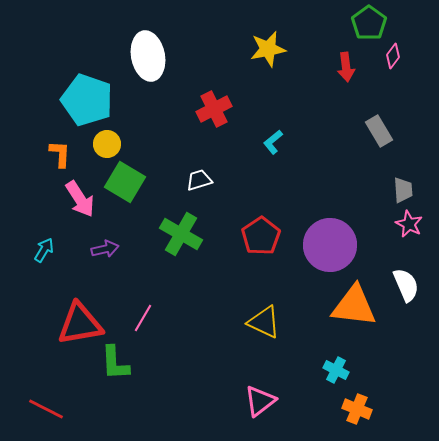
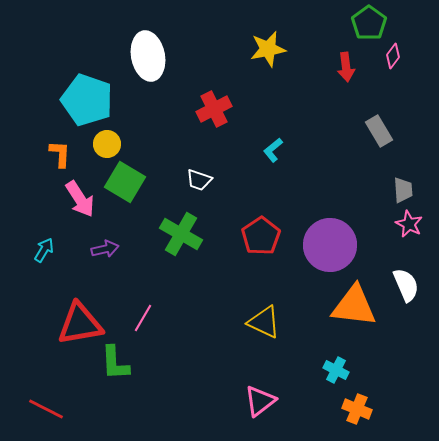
cyan L-shape: moved 8 px down
white trapezoid: rotated 144 degrees counterclockwise
